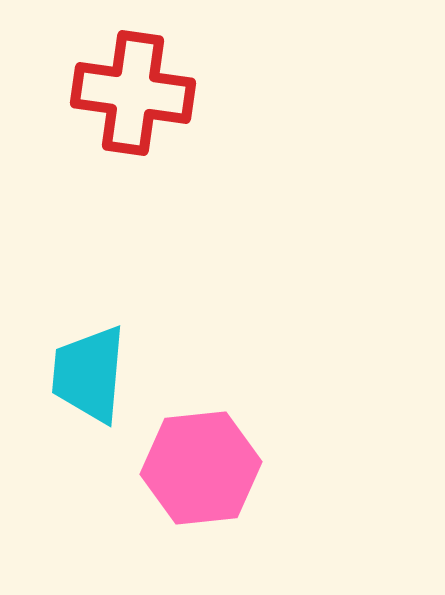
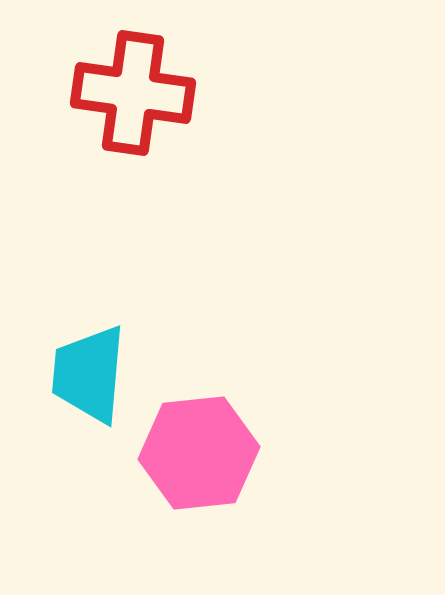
pink hexagon: moved 2 px left, 15 px up
